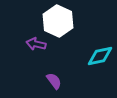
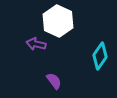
cyan diamond: rotated 44 degrees counterclockwise
